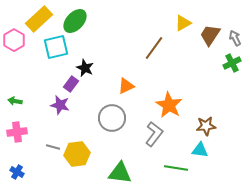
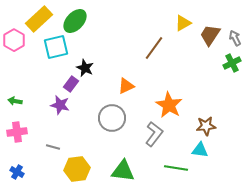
yellow hexagon: moved 15 px down
green triangle: moved 3 px right, 2 px up
